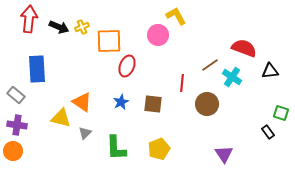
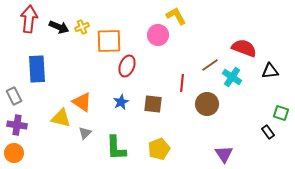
gray rectangle: moved 2 px left, 1 px down; rotated 24 degrees clockwise
orange circle: moved 1 px right, 2 px down
